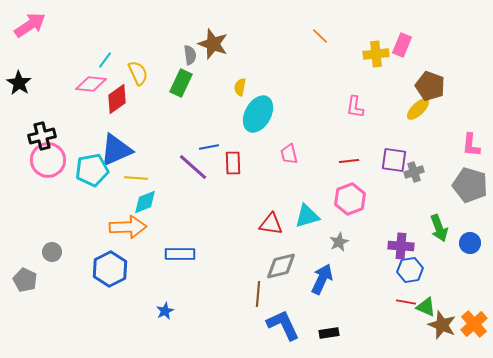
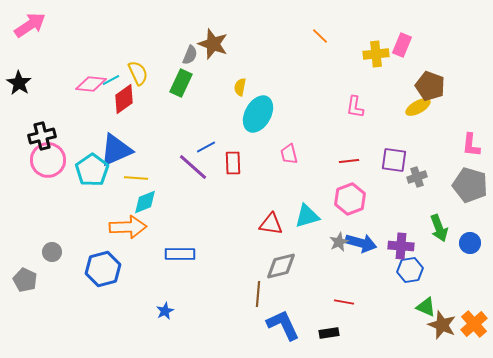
gray semicircle at (190, 55): rotated 30 degrees clockwise
cyan line at (105, 60): moved 6 px right, 20 px down; rotated 24 degrees clockwise
red diamond at (117, 99): moved 7 px right
yellow ellipse at (418, 109): moved 2 px up; rotated 15 degrees clockwise
blue line at (209, 147): moved 3 px left; rotated 18 degrees counterclockwise
cyan pentagon at (92, 170): rotated 24 degrees counterclockwise
gray cross at (414, 172): moved 3 px right, 5 px down
blue hexagon at (110, 269): moved 7 px left; rotated 12 degrees clockwise
blue arrow at (322, 279): moved 39 px right, 36 px up; rotated 80 degrees clockwise
red line at (406, 302): moved 62 px left
